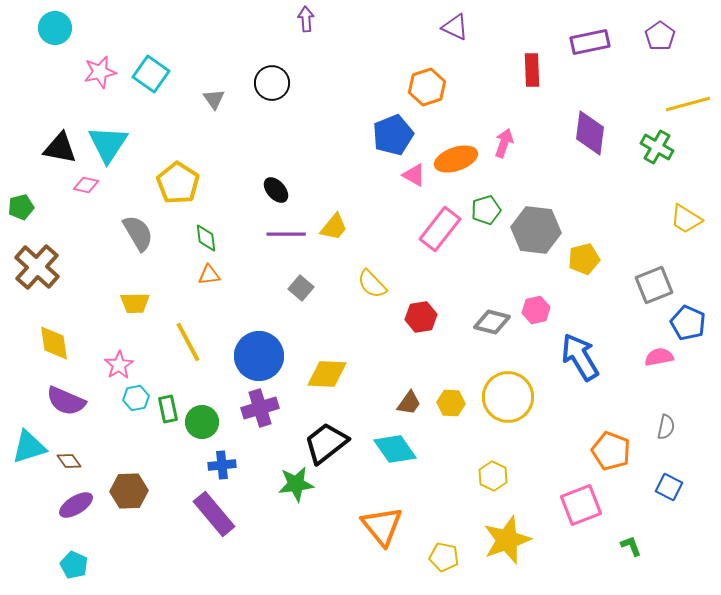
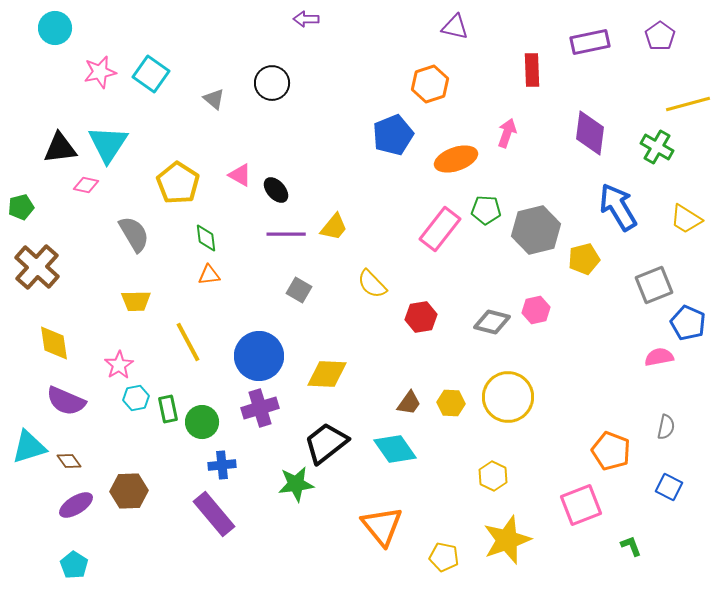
purple arrow at (306, 19): rotated 85 degrees counterclockwise
purple triangle at (455, 27): rotated 12 degrees counterclockwise
orange hexagon at (427, 87): moved 3 px right, 3 px up
gray triangle at (214, 99): rotated 15 degrees counterclockwise
pink arrow at (504, 143): moved 3 px right, 10 px up
black triangle at (60, 148): rotated 18 degrees counterclockwise
pink triangle at (414, 175): moved 174 px left
green pentagon at (486, 210): rotated 20 degrees clockwise
gray hexagon at (536, 230): rotated 21 degrees counterclockwise
gray semicircle at (138, 233): moved 4 px left, 1 px down
gray square at (301, 288): moved 2 px left, 2 px down; rotated 10 degrees counterclockwise
yellow trapezoid at (135, 303): moved 1 px right, 2 px up
blue arrow at (580, 357): moved 38 px right, 150 px up
cyan pentagon at (74, 565): rotated 8 degrees clockwise
